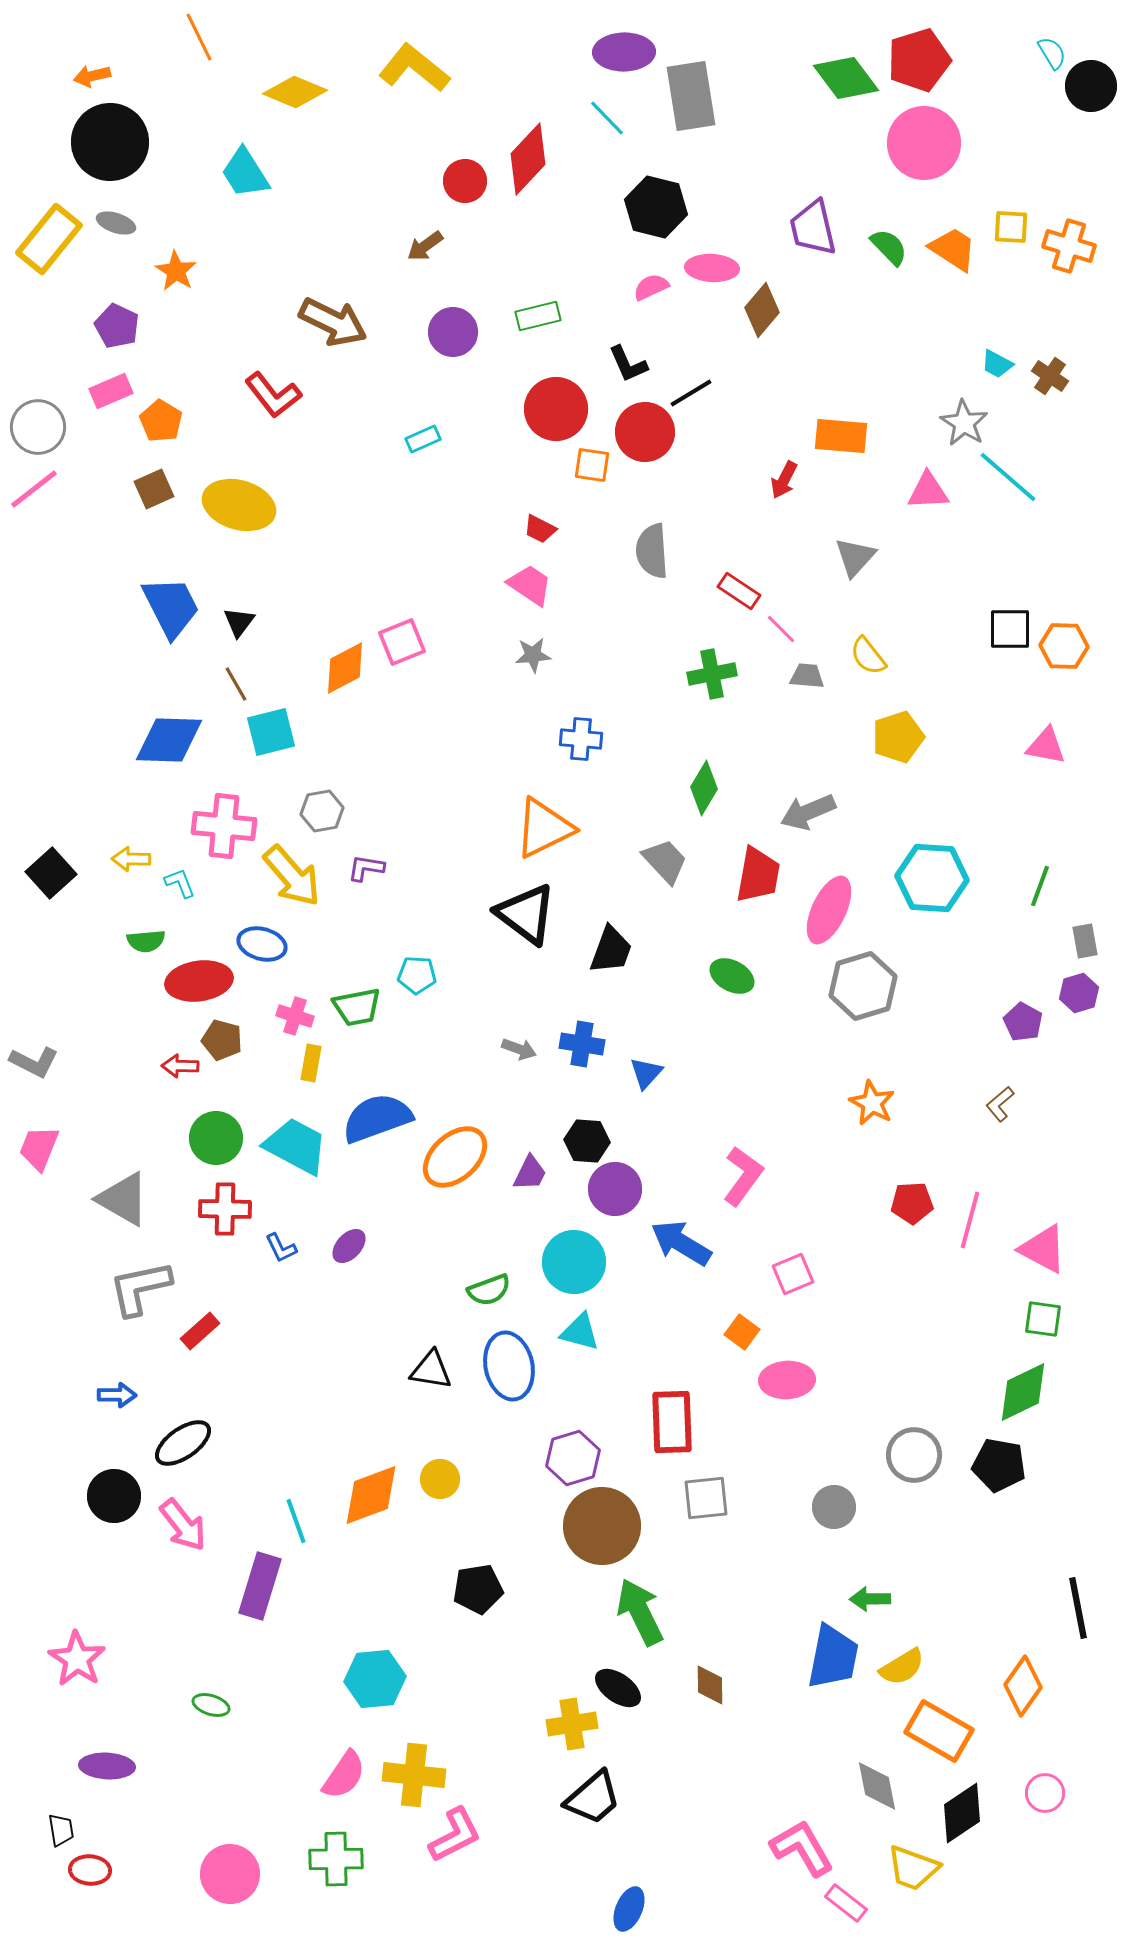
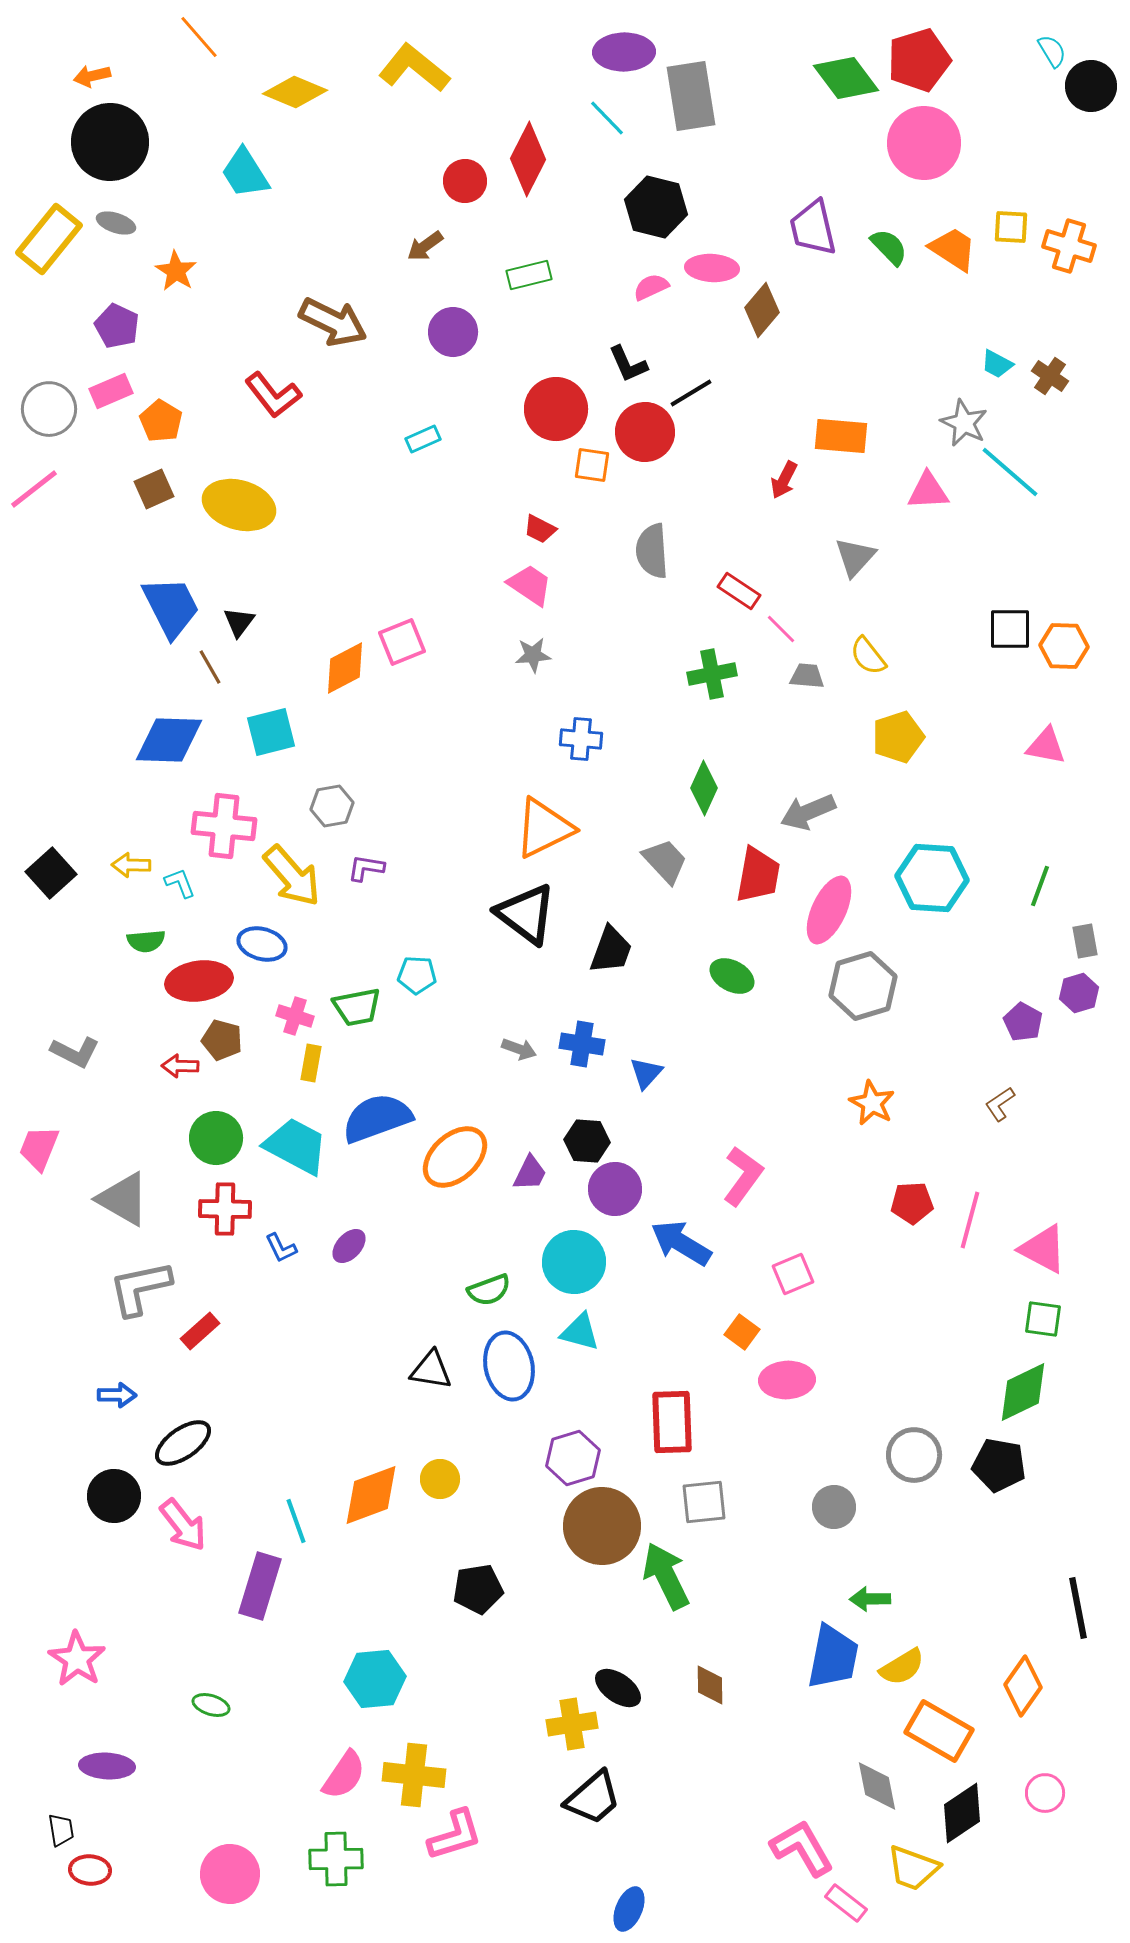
orange line at (199, 37): rotated 15 degrees counterclockwise
cyan semicircle at (1052, 53): moved 2 px up
red diamond at (528, 159): rotated 16 degrees counterclockwise
green rectangle at (538, 316): moved 9 px left, 41 px up
gray star at (964, 423): rotated 6 degrees counterclockwise
gray circle at (38, 427): moved 11 px right, 18 px up
cyan line at (1008, 477): moved 2 px right, 5 px up
brown line at (236, 684): moved 26 px left, 17 px up
green diamond at (704, 788): rotated 6 degrees counterclockwise
gray hexagon at (322, 811): moved 10 px right, 5 px up
yellow arrow at (131, 859): moved 6 px down
gray L-shape at (34, 1062): moved 41 px right, 10 px up
brown L-shape at (1000, 1104): rotated 6 degrees clockwise
gray square at (706, 1498): moved 2 px left, 4 px down
green arrow at (640, 1612): moved 26 px right, 36 px up
pink L-shape at (455, 1835): rotated 10 degrees clockwise
